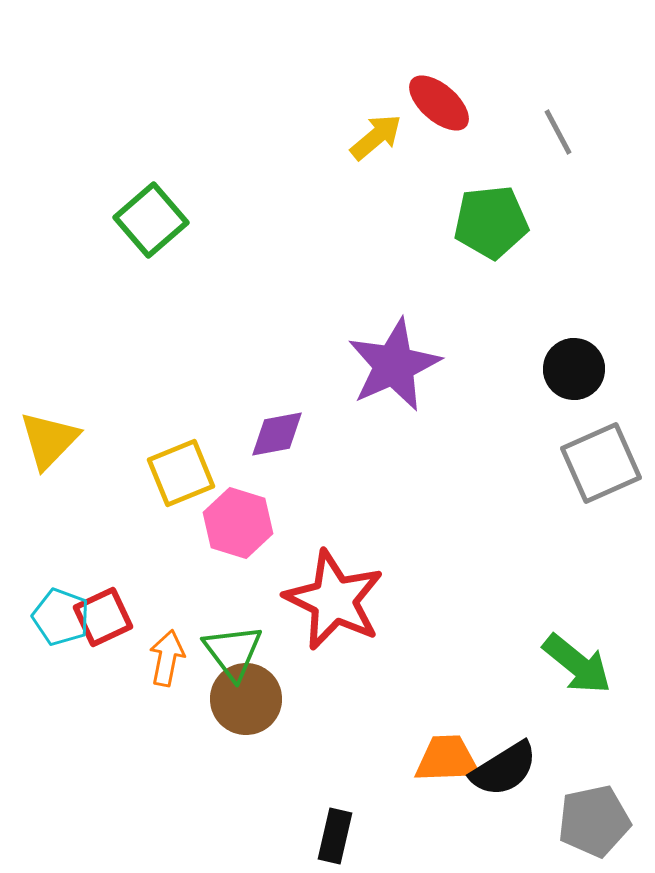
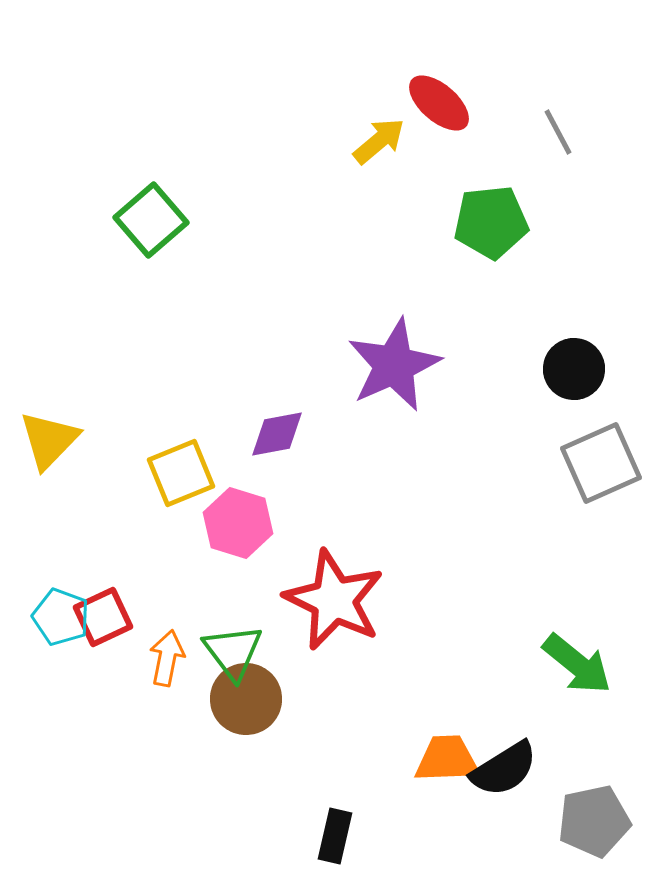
yellow arrow: moved 3 px right, 4 px down
